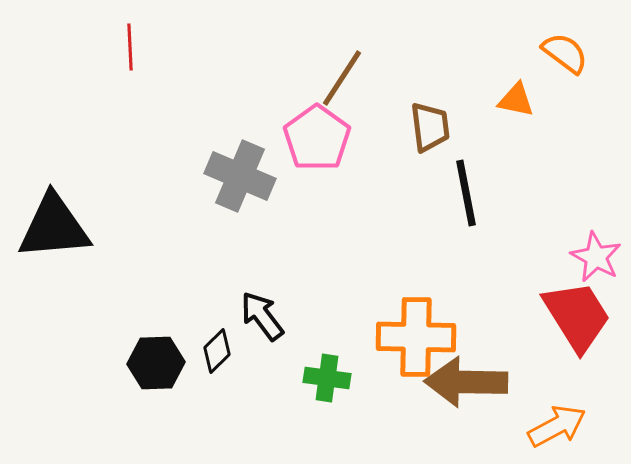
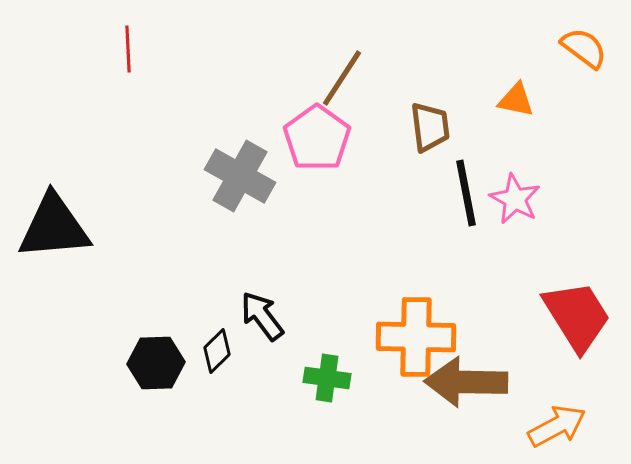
red line: moved 2 px left, 2 px down
orange semicircle: moved 19 px right, 5 px up
gray cross: rotated 6 degrees clockwise
pink star: moved 81 px left, 58 px up
